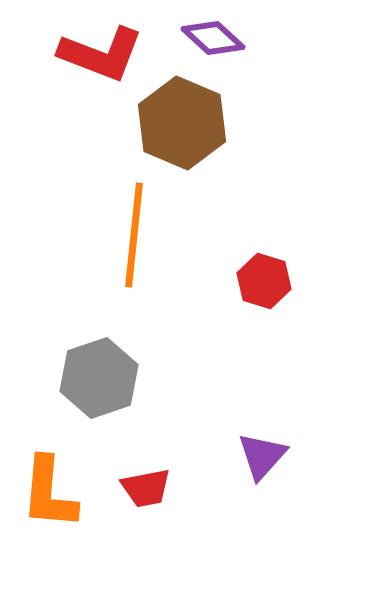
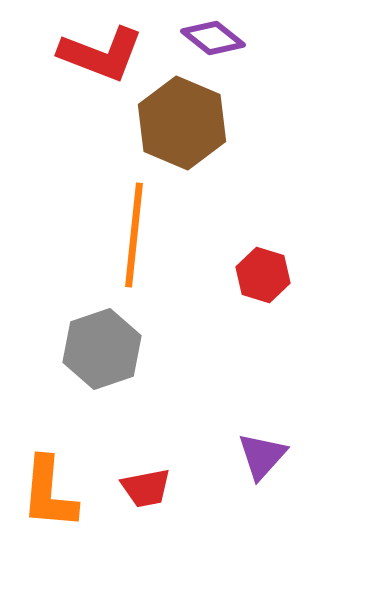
purple diamond: rotated 4 degrees counterclockwise
red hexagon: moved 1 px left, 6 px up
gray hexagon: moved 3 px right, 29 px up
